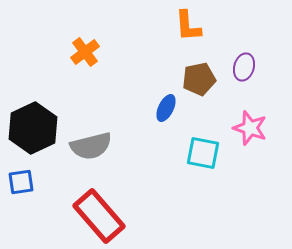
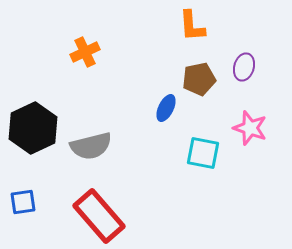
orange L-shape: moved 4 px right
orange cross: rotated 12 degrees clockwise
blue square: moved 2 px right, 20 px down
